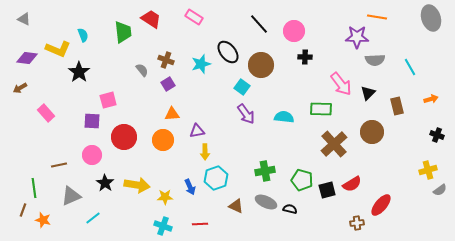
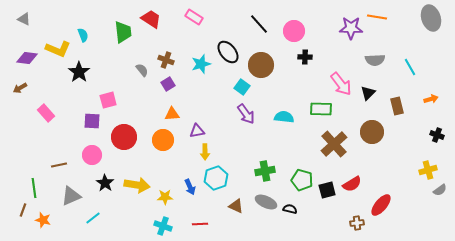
purple star at (357, 37): moved 6 px left, 9 px up
